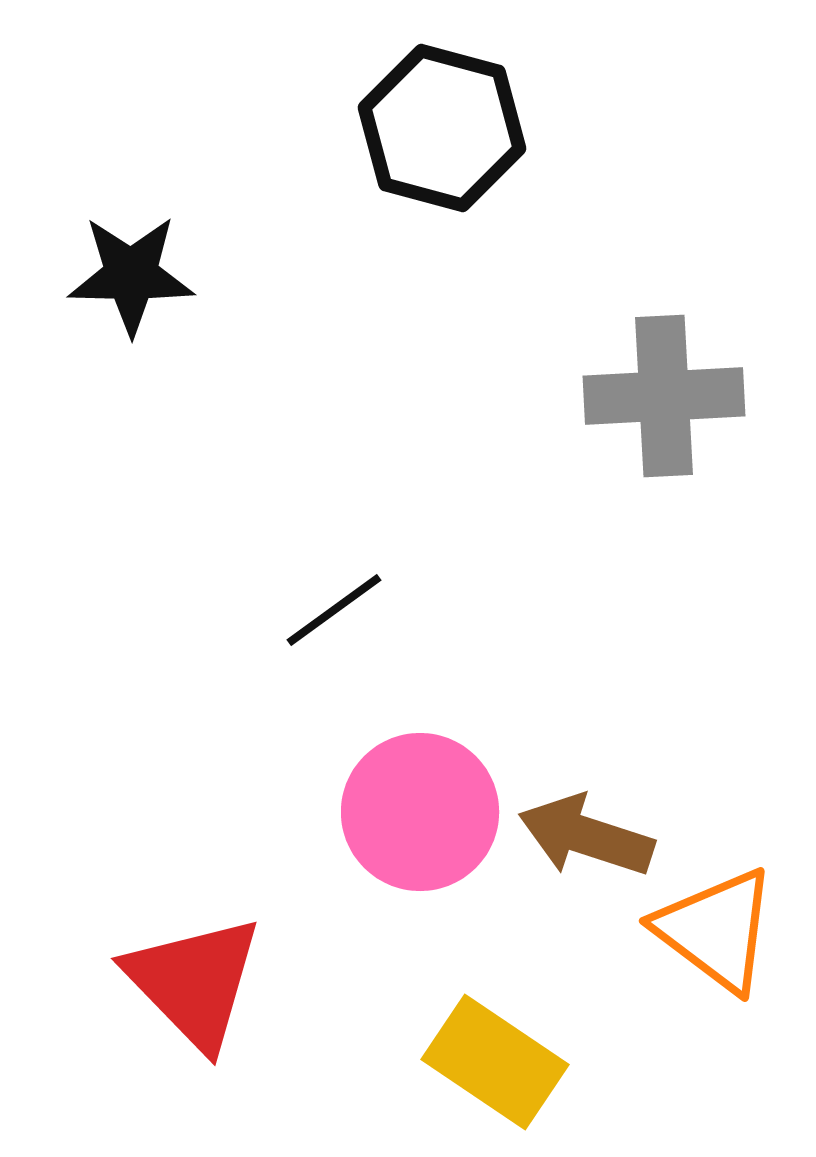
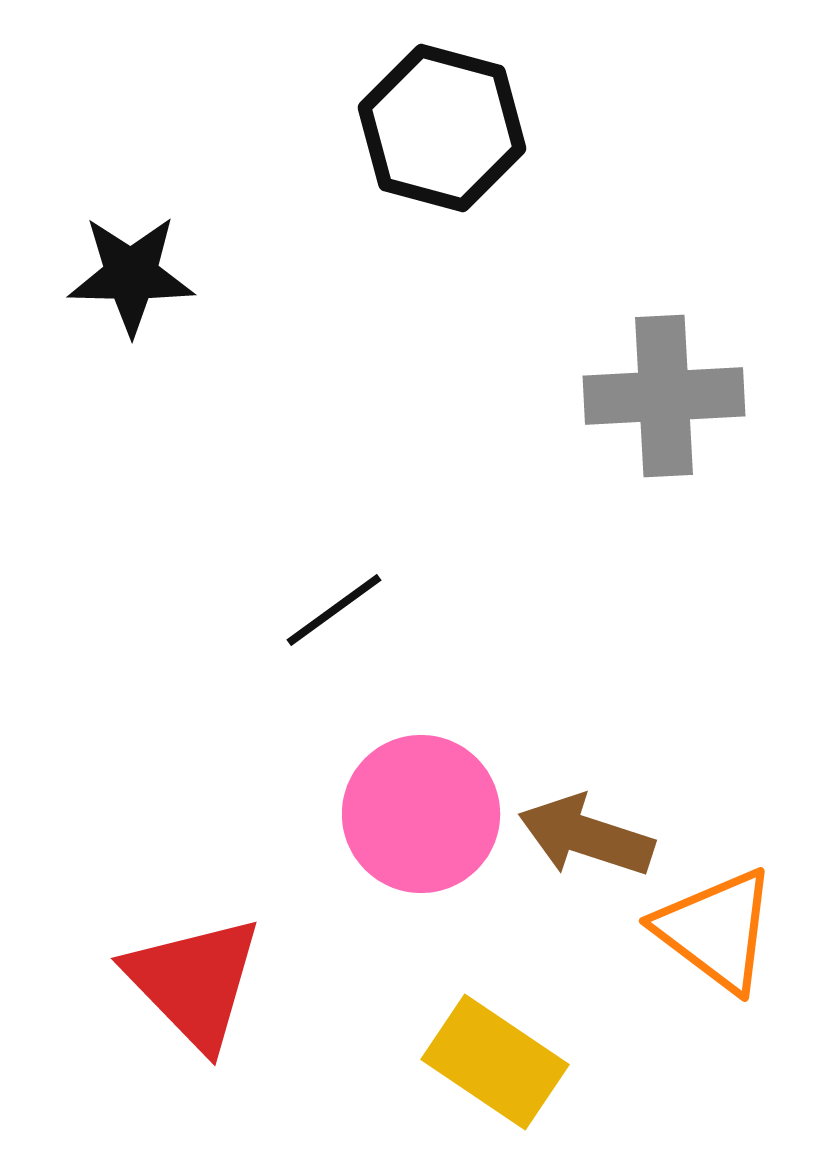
pink circle: moved 1 px right, 2 px down
